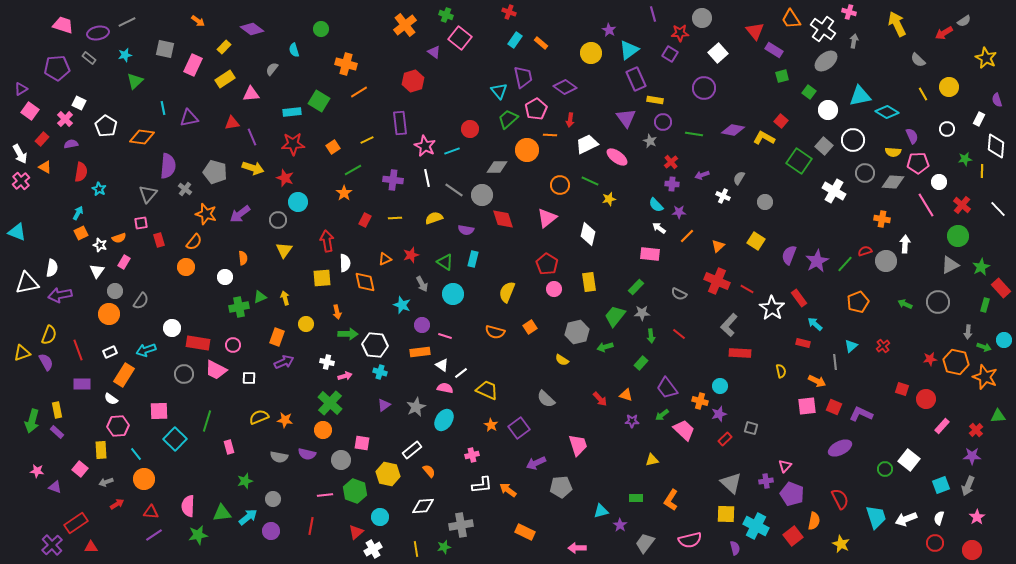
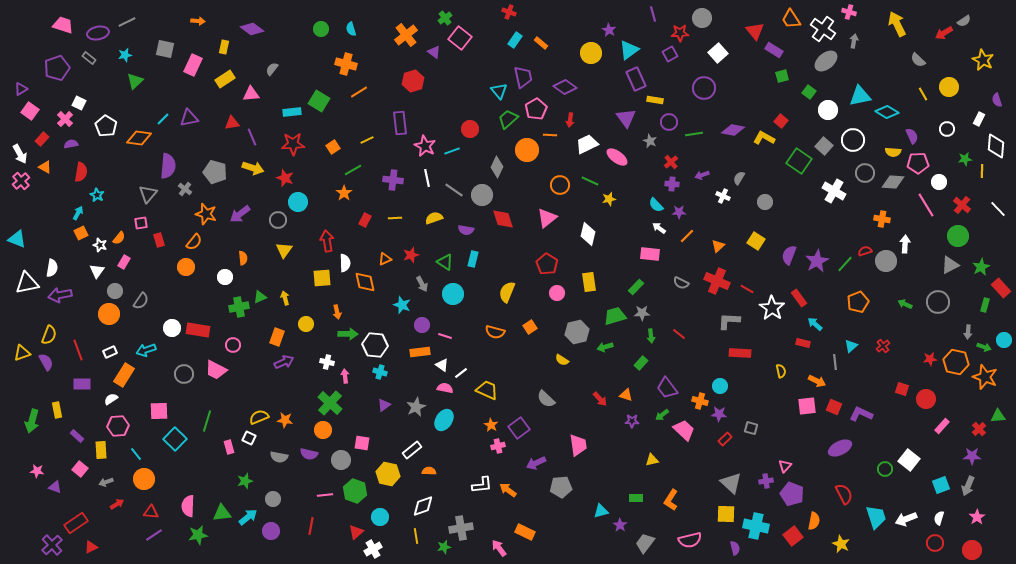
green cross at (446, 15): moved 1 px left, 3 px down; rotated 32 degrees clockwise
orange arrow at (198, 21): rotated 32 degrees counterclockwise
orange cross at (405, 25): moved 1 px right, 10 px down
yellow rectangle at (224, 47): rotated 32 degrees counterclockwise
cyan semicircle at (294, 50): moved 57 px right, 21 px up
purple square at (670, 54): rotated 28 degrees clockwise
yellow star at (986, 58): moved 3 px left, 2 px down
purple pentagon at (57, 68): rotated 15 degrees counterclockwise
cyan line at (163, 108): moved 11 px down; rotated 56 degrees clockwise
purple circle at (663, 122): moved 6 px right
green line at (694, 134): rotated 18 degrees counterclockwise
orange diamond at (142, 137): moved 3 px left, 1 px down
gray diamond at (497, 167): rotated 65 degrees counterclockwise
cyan star at (99, 189): moved 2 px left, 6 px down
cyan triangle at (17, 232): moved 7 px down
orange semicircle at (119, 238): rotated 32 degrees counterclockwise
pink circle at (554, 289): moved 3 px right, 4 px down
gray semicircle at (679, 294): moved 2 px right, 11 px up
green trapezoid at (615, 316): rotated 35 degrees clockwise
gray L-shape at (729, 325): moved 4 px up; rotated 50 degrees clockwise
red rectangle at (198, 343): moved 13 px up
pink arrow at (345, 376): rotated 80 degrees counterclockwise
white square at (249, 378): moved 60 px down; rotated 24 degrees clockwise
white semicircle at (111, 399): rotated 112 degrees clockwise
purple star at (719, 414): rotated 21 degrees clockwise
red cross at (976, 430): moved 3 px right, 1 px up
purple rectangle at (57, 432): moved 20 px right, 4 px down
pink trapezoid at (578, 445): rotated 10 degrees clockwise
purple semicircle at (307, 454): moved 2 px right
pink cross at (472, 455): moved 26 px right, 9 px up
orange semicircle at (429, 471): rotated 48 degrees counterclockwise
red semicircle at (840, 499): moved 4 px right, 5 px up
white diamond at (423, 506): rotated 15 degrees counterclockwise
gray cross at (461, 525): moved 3 px down
cyan cross at (756, 526): rotated 15 degrees counterclockwise
red triangle at (91, 547): rotated 24 degrees counterclockwise
pink arrow at (577, 548): moved 78 px left; rotated 54 degrees clockwise
yellow line at (416, 549): moved 13 px up
